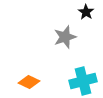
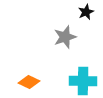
black star: rotated 14 degrees clockwise
cyan cross: rotated 16 degrees clockwise
